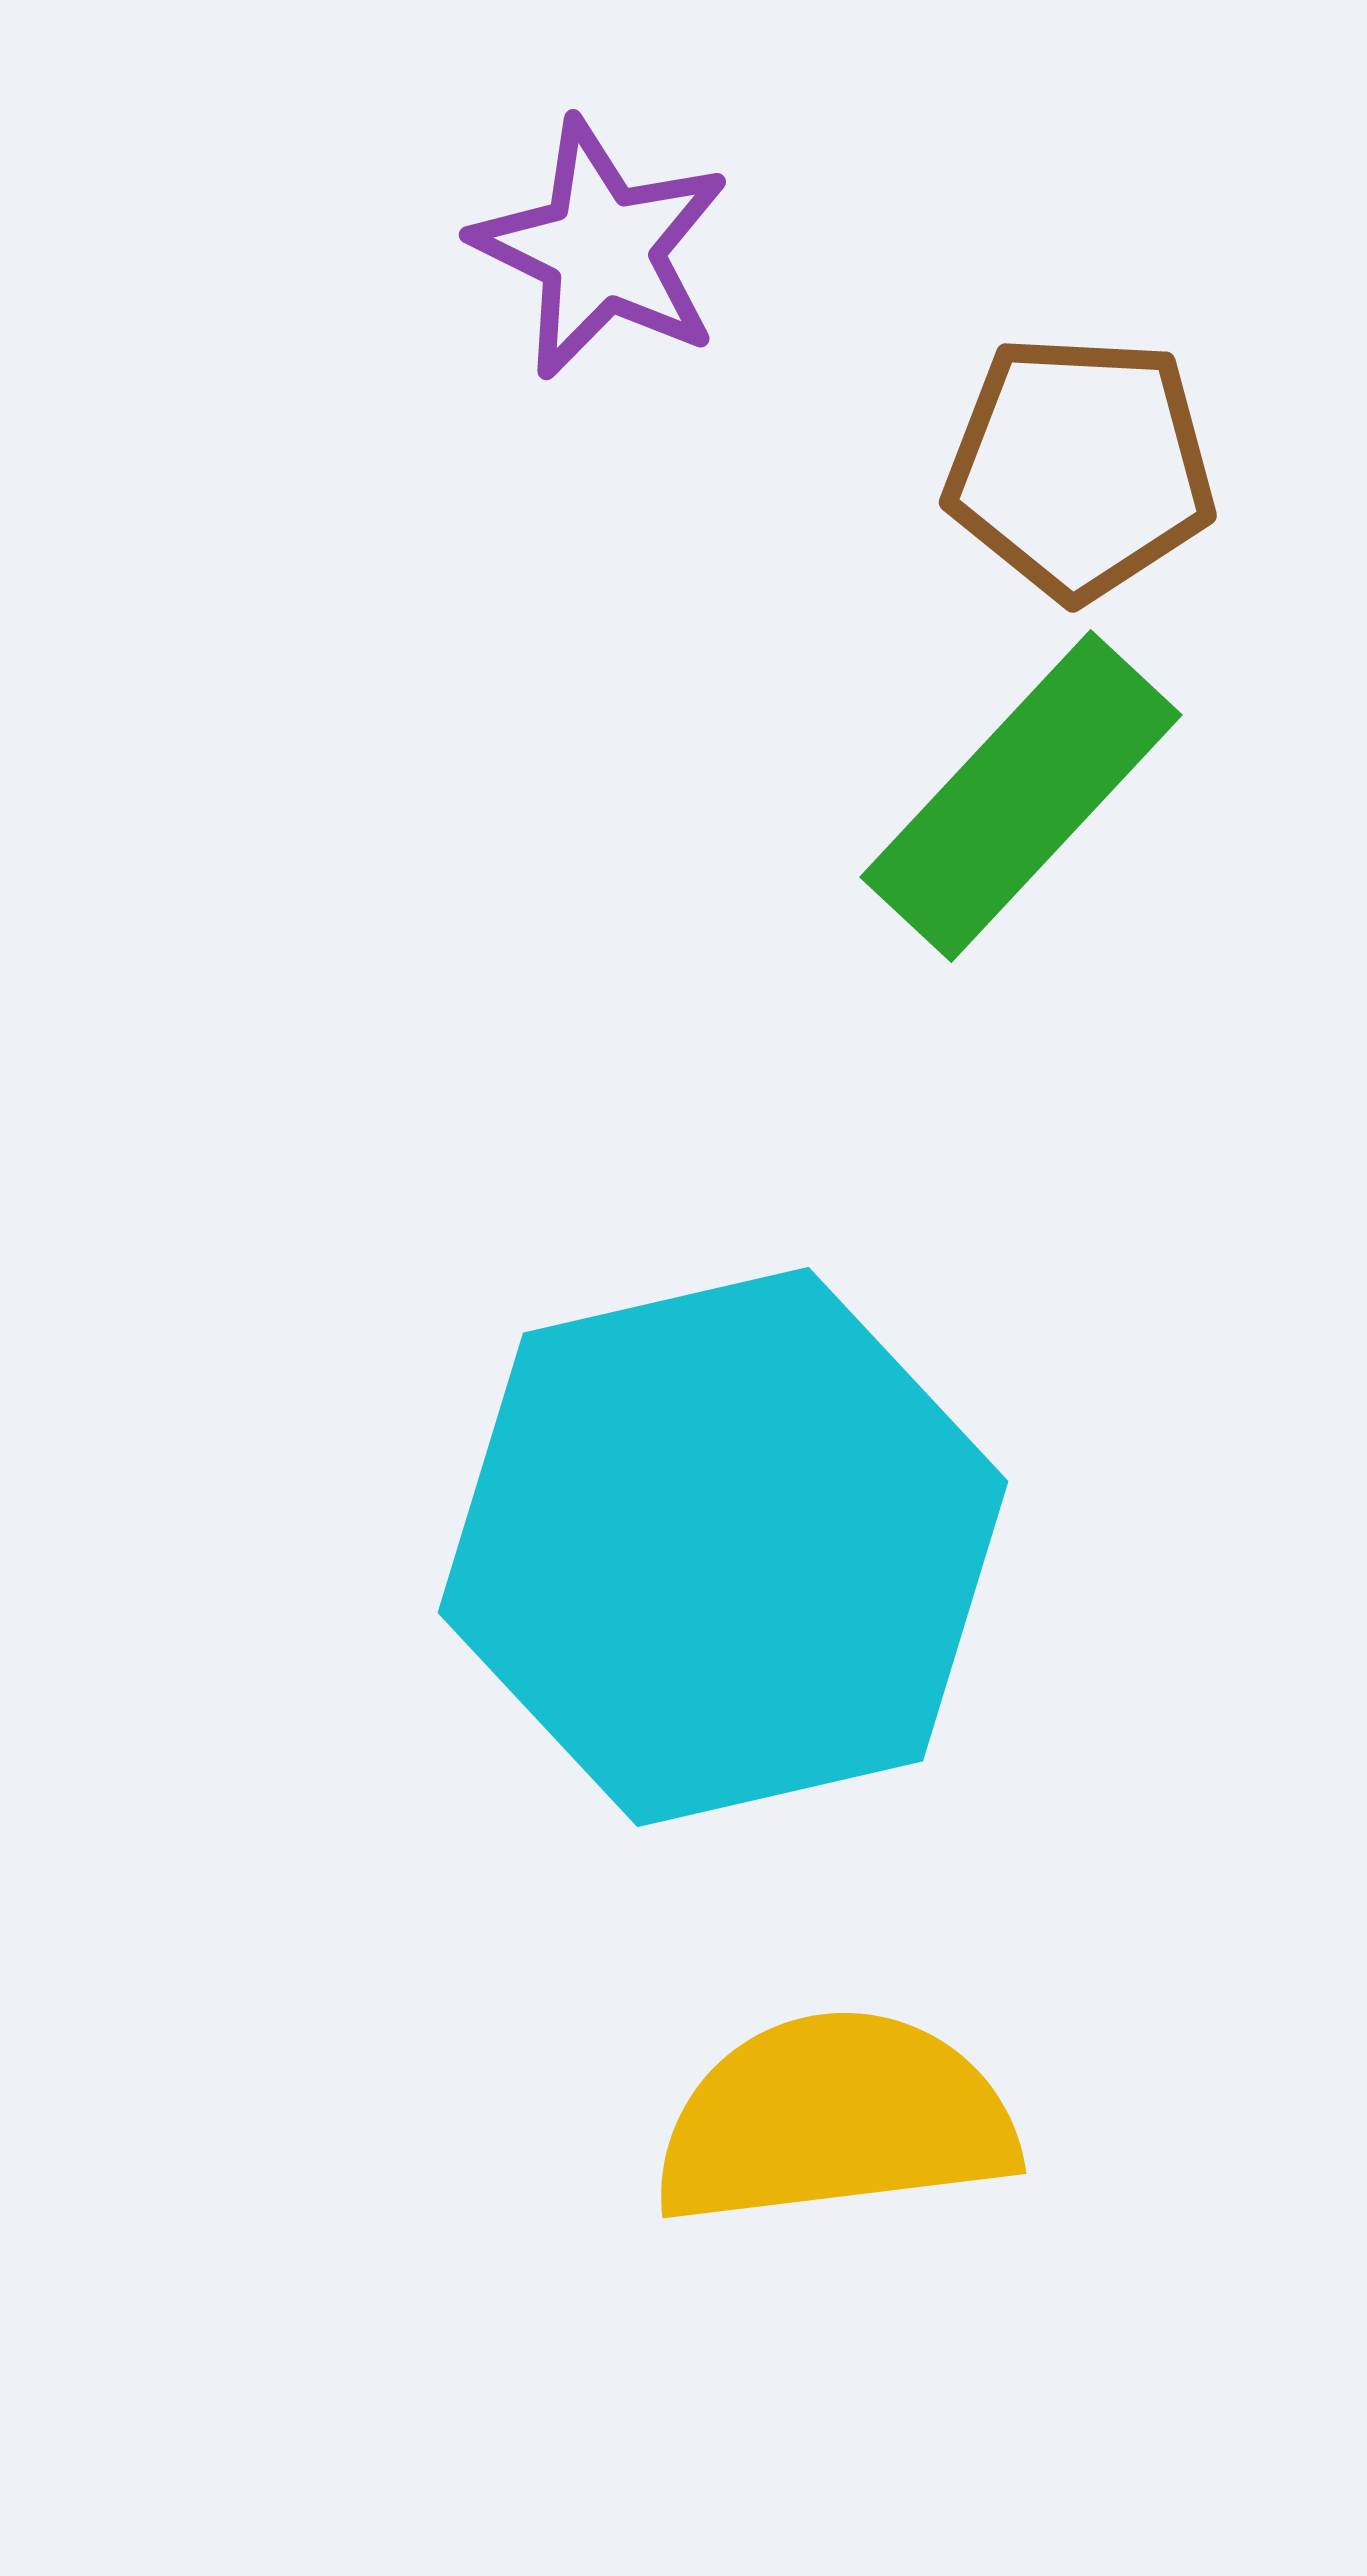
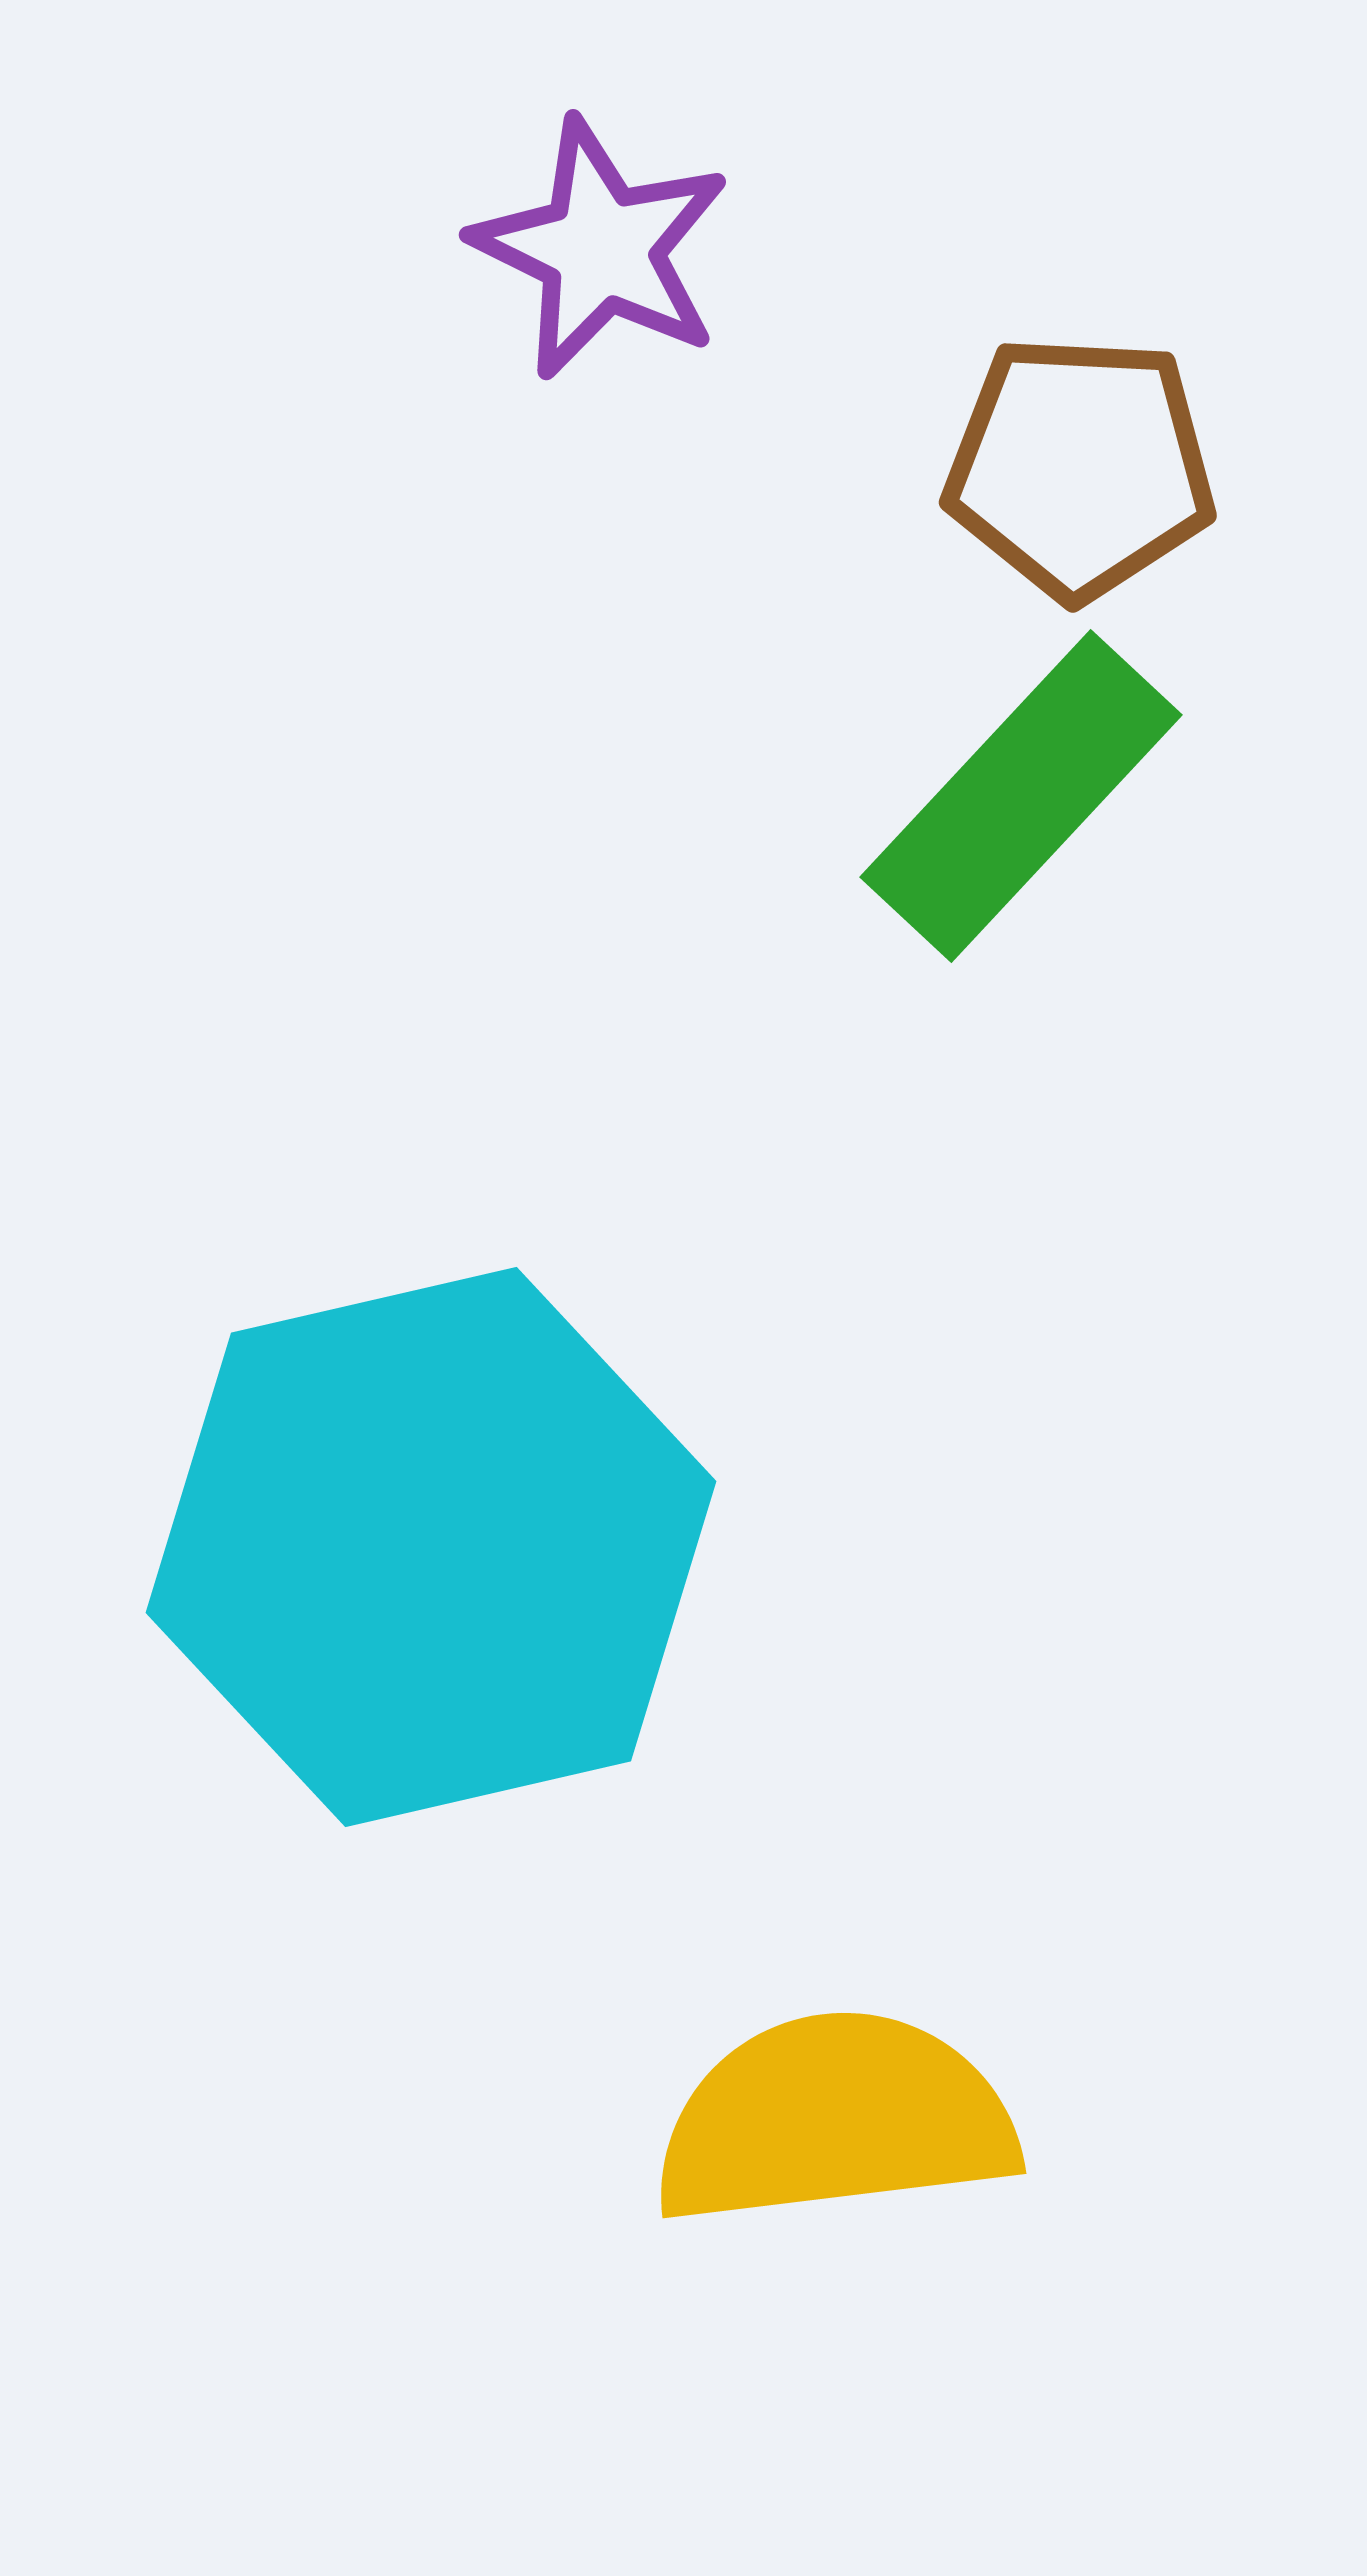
cyan hexagon: moved 292 px left
